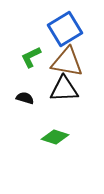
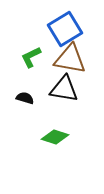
brown triangle: moved 3 px right, 3 px up
black triangle: rotated 12 degrees clockwise
